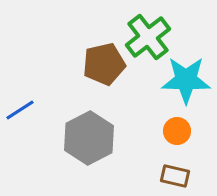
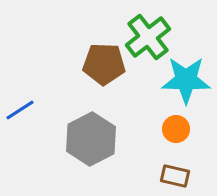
brown pentagon: rotated 15 degrees clockwise
orange circle: moved 1 px left, 2 px up
gray hexagon: moved 2 px right, 1 px down
